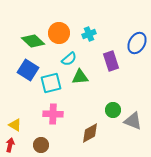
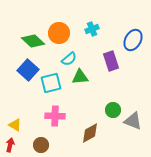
cyan cross: moved 3 px right, 5 px up
blue ellipse: moved 4 px left, 3 px up
blue square: rotated 10 degrees clockwise
pink cross: moved 2 px right, 2 px down
